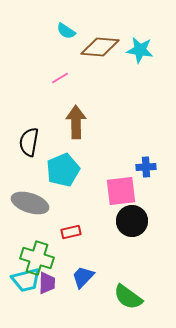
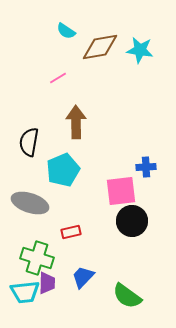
brown diamond: rotated 15 degrees counterclockwise
pink line: moved 2 px left
cyan trapezoid: moved 1 px left, 12 px down; rotated 8 degrees clockwise
green semicircle: moved 1 px left, 1 px up
